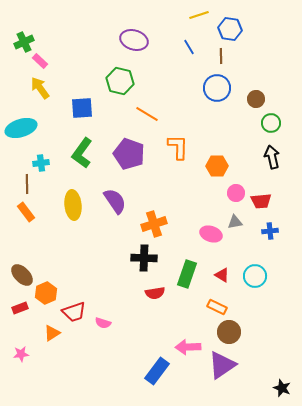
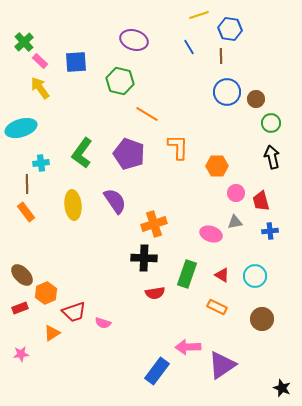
green cross at (24, 42): rotated 18 degrees counterclockwise
blue circle at (217, 88): moved 10 px right, 4 px down
blue square at (82, 108): moved 6 px left, 46 px up
red trapezoid at (261, 201): rotated 80 degrees clockwise
brown circle at (229, 332): moved 33 px right, 13 px up
